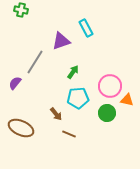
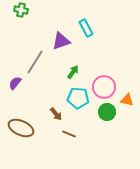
pink circle: moved 6 px left, 1 px down
cyan pentagon: rotated 10 degrees clockwise
green circle: moved 1 px up
